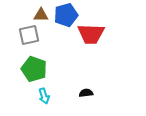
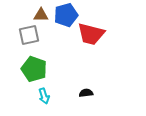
red trapezoid: rotated 12 degrees clockwise
